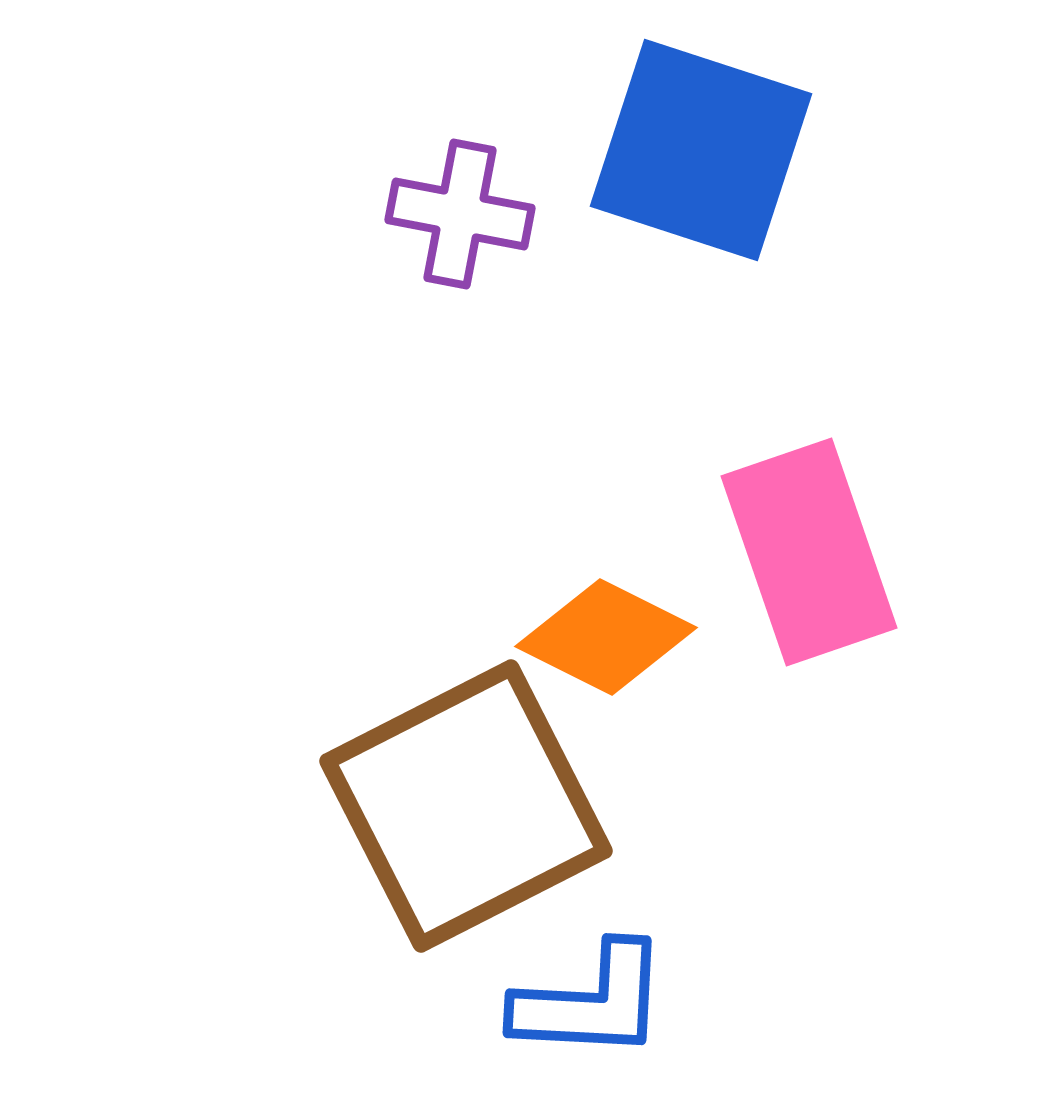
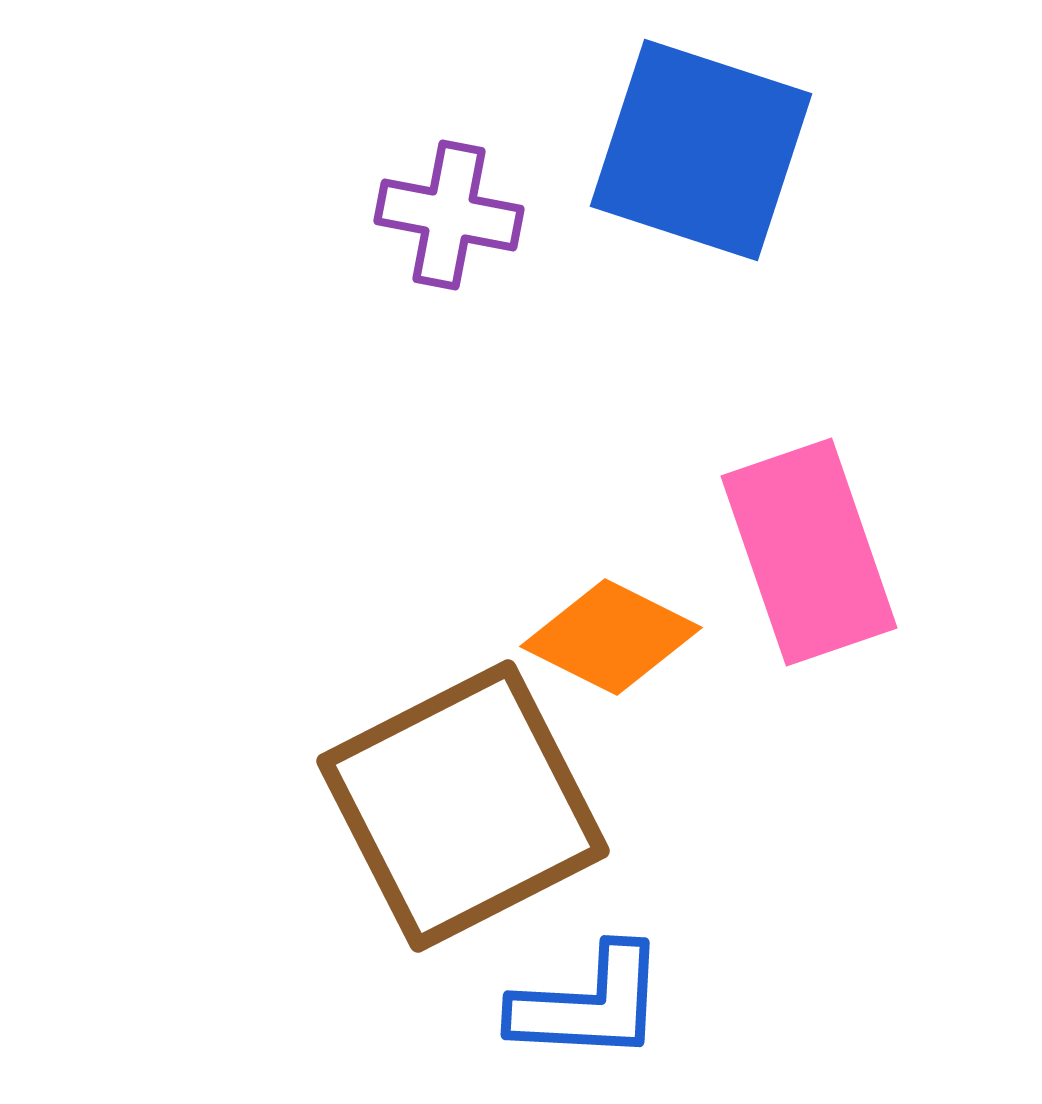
purple cross: moved 11 px left, 1 px down
orange diamond: moved 5 px right
brown square: moved 3 px left
blue L-shape: moved 2 px left, 2 px down
